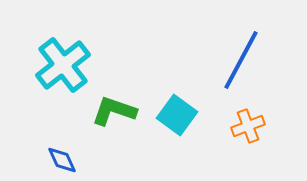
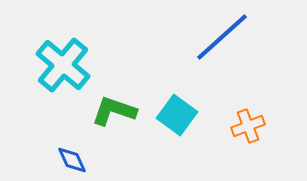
blue line: moved 19 px left, 23 px up; rotated 20 degrees clockwise
cyan cross: rotated 12 degrees counterclockwise
blue diamond: moved 10 px right
